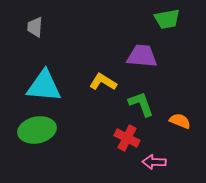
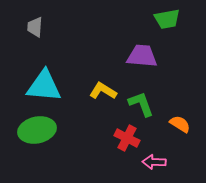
yellow L-shape: moved 9 px down
orange semicircle: moved 3 px down; rotated 10 degrees clockwise
